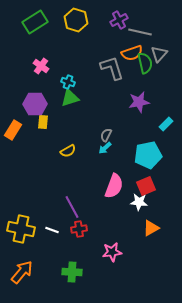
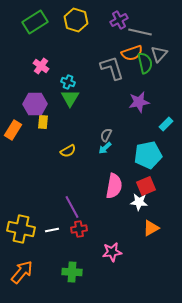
green triangle: rotated 42 degrees counterclockwise
pink semicircle: rotated 10 degrees counterclockwise
white line: rotated 32 degrees counterclockwise
